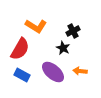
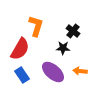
orange L-shape: rotated 105 degrees counterclockwise
black cross: rotated 24 degrees counterclockwise
black star: rotated 24 degrees counterclockwise
blue rectangle: rotated 28 degrees clockwise
